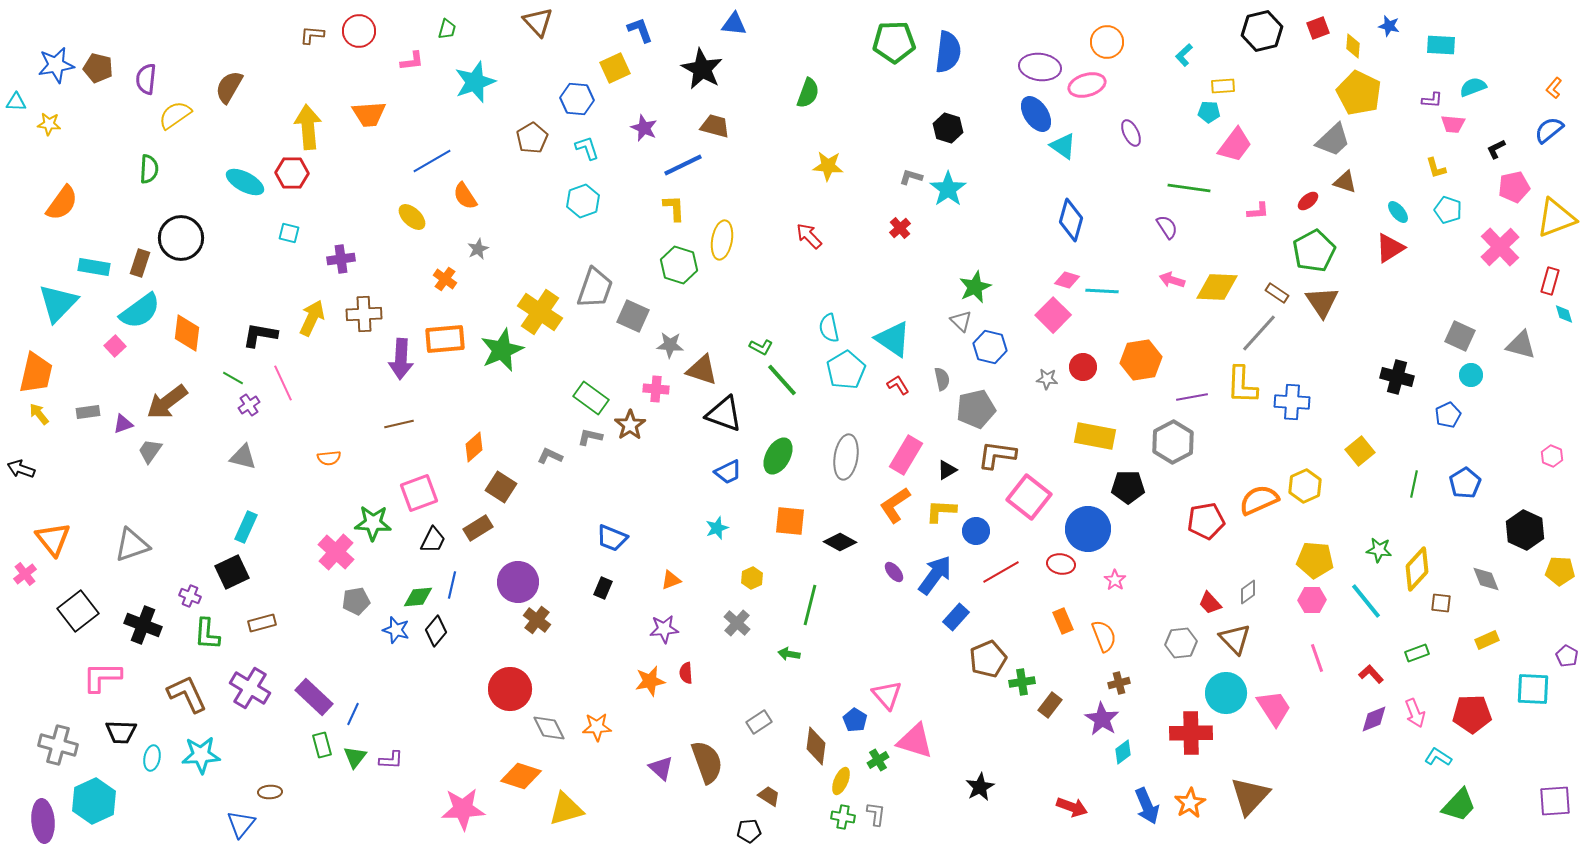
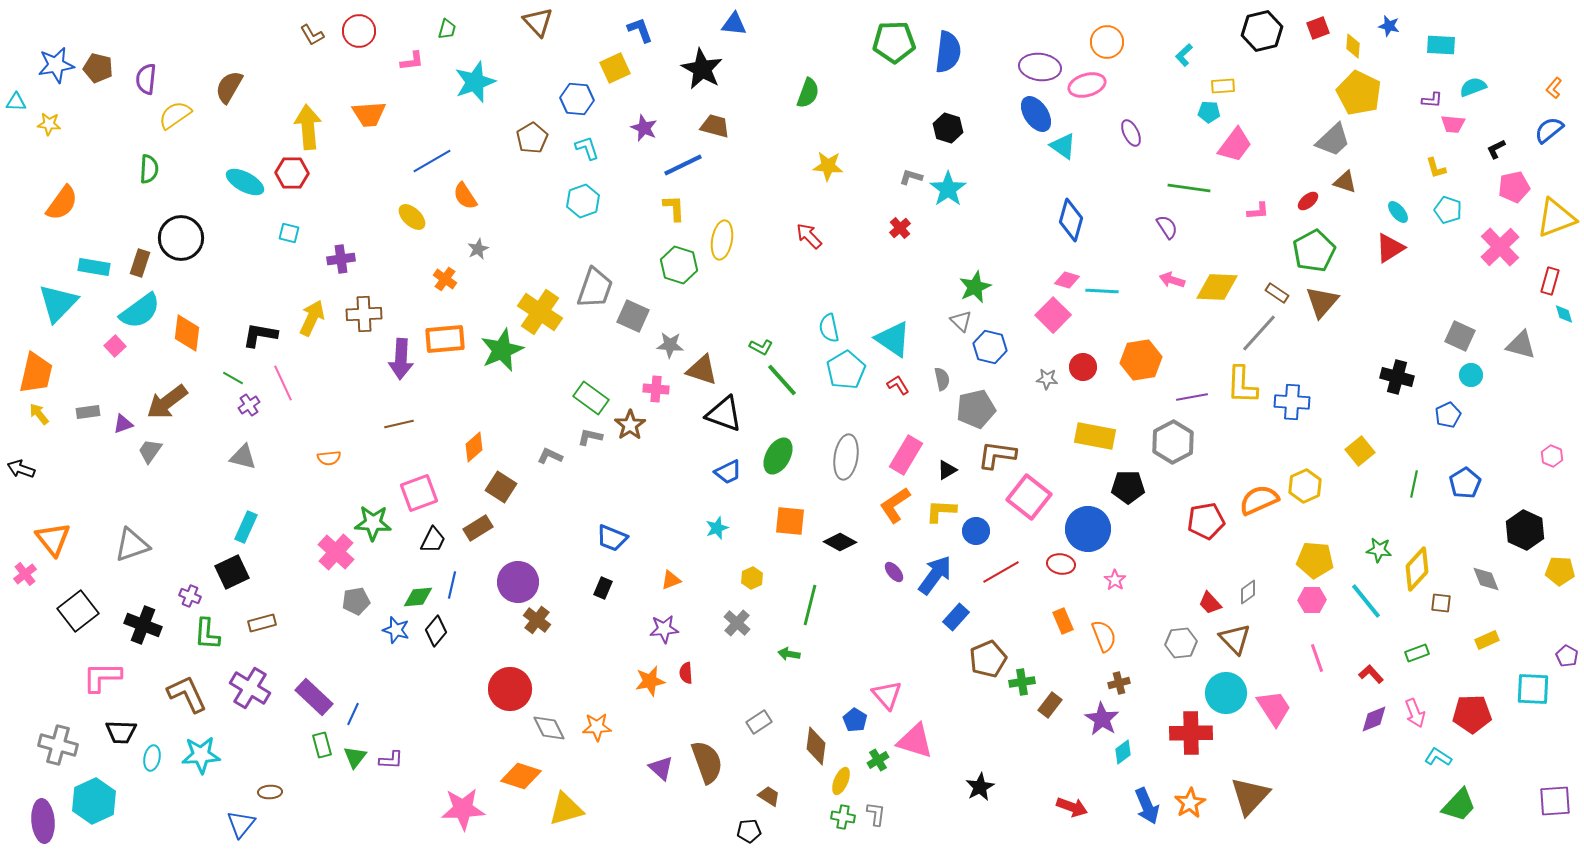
brown L-shape at (312, 35): rotated 125 degrees counterclockwise
brown triangle at (1322, 302): rotated 15 degrees clockwise
